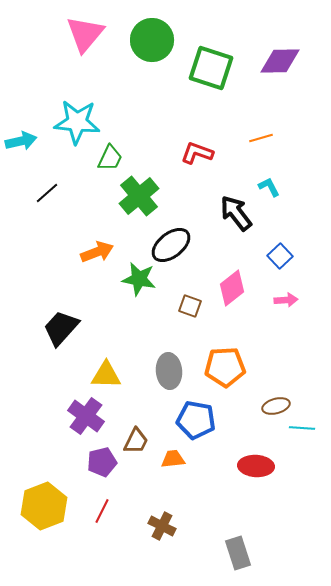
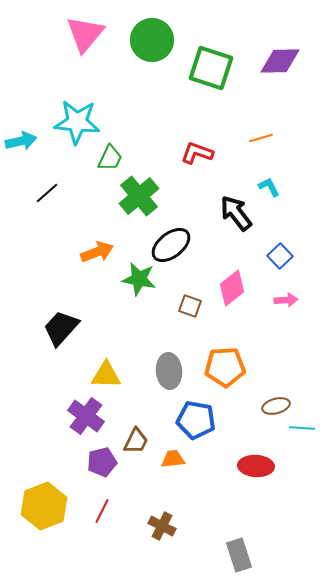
gray rectangle: moved 1 px right, 2 px down
